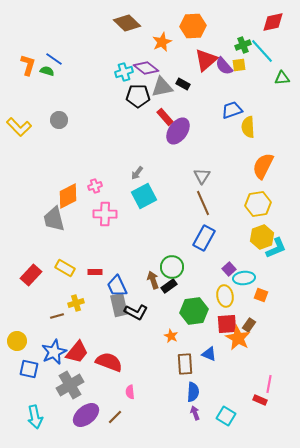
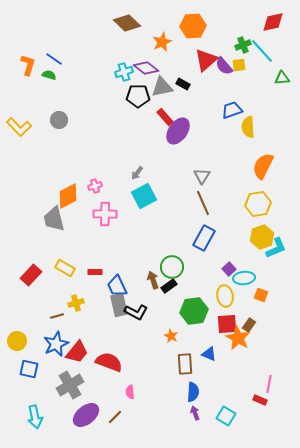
green semicircle at (47, 71): moved 2 px right, 4 px down
blue star at (54, 352): moved 2 px right, 8 px up
